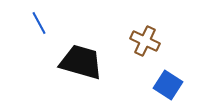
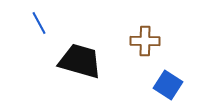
brown cross: rotated 24 degrees counterclockwise
black trapezoid: moved 1 px left, 1 px up
